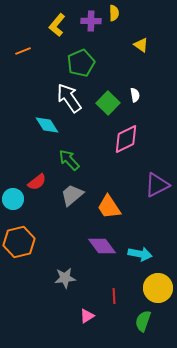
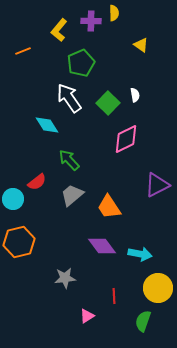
yellow L-shape: moved 2 px right, 5 px down
